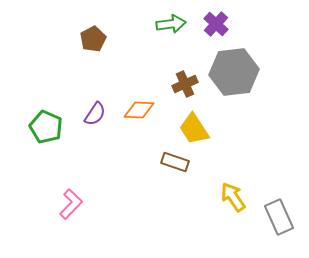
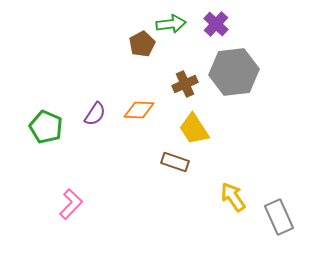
brown pentagon: moved 49 px right, 5 px down
